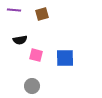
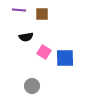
purple line: moved 5 px right
brown square: rotated 16 degrees clockwise
black semicircle: moved 6 px right, 3 px up
pink square: moved 8 px right, 3 px up; rotated 16 degrees clockwise
